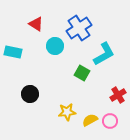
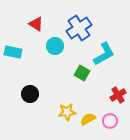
yellow semicircle: moved 2 px left, 1 px up
